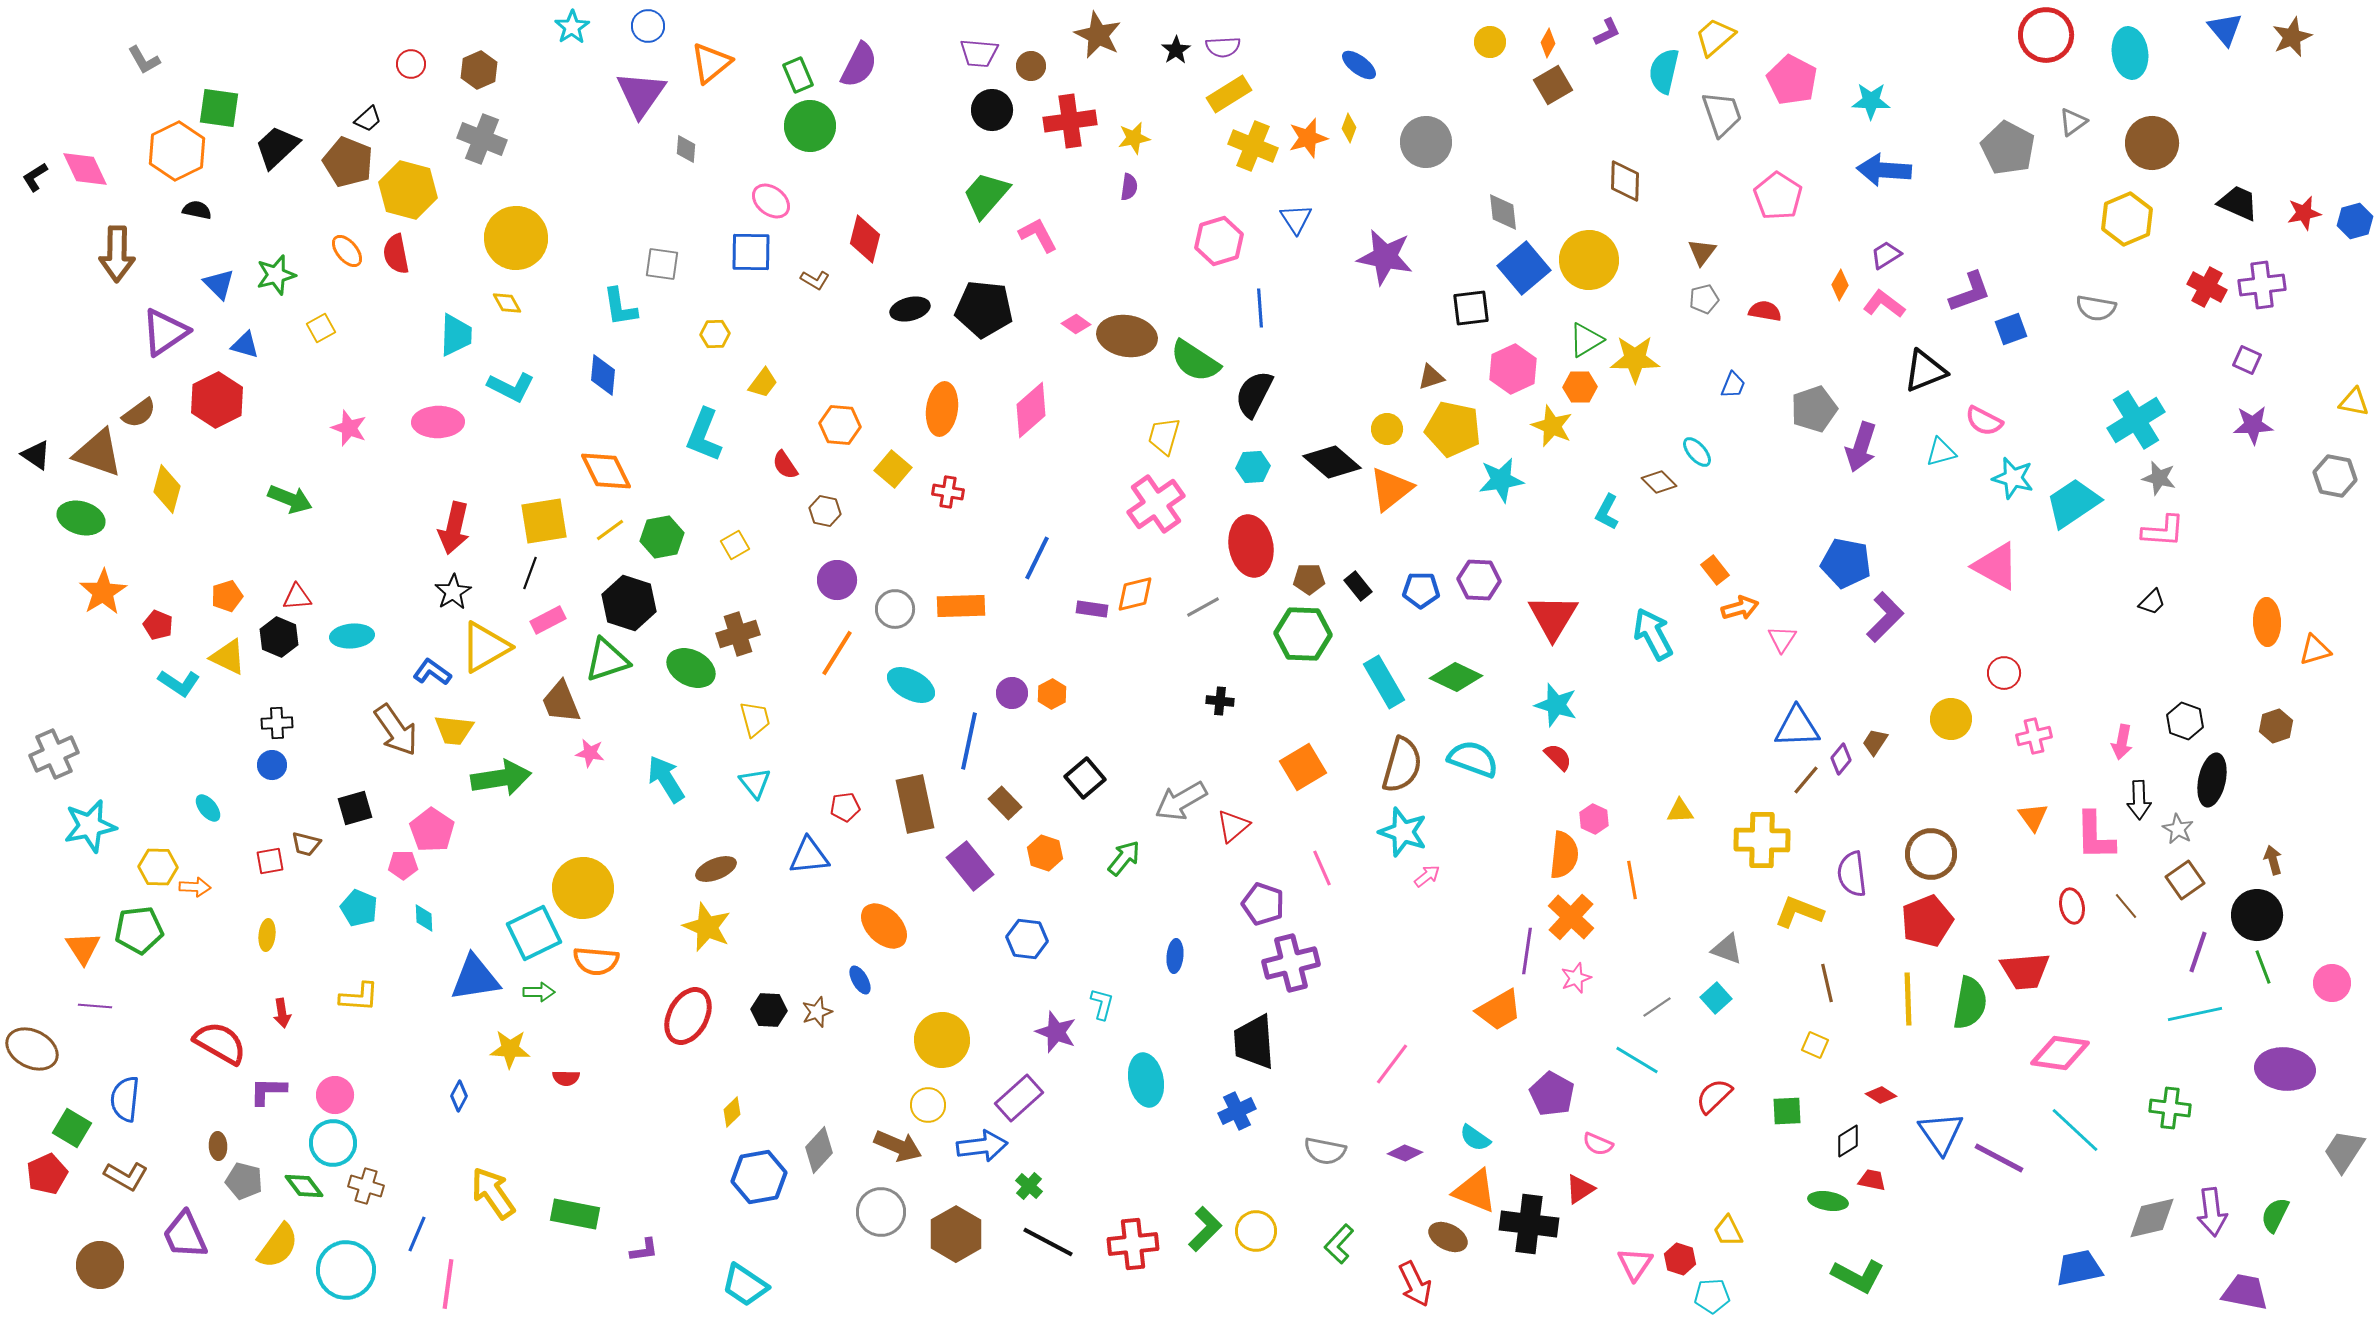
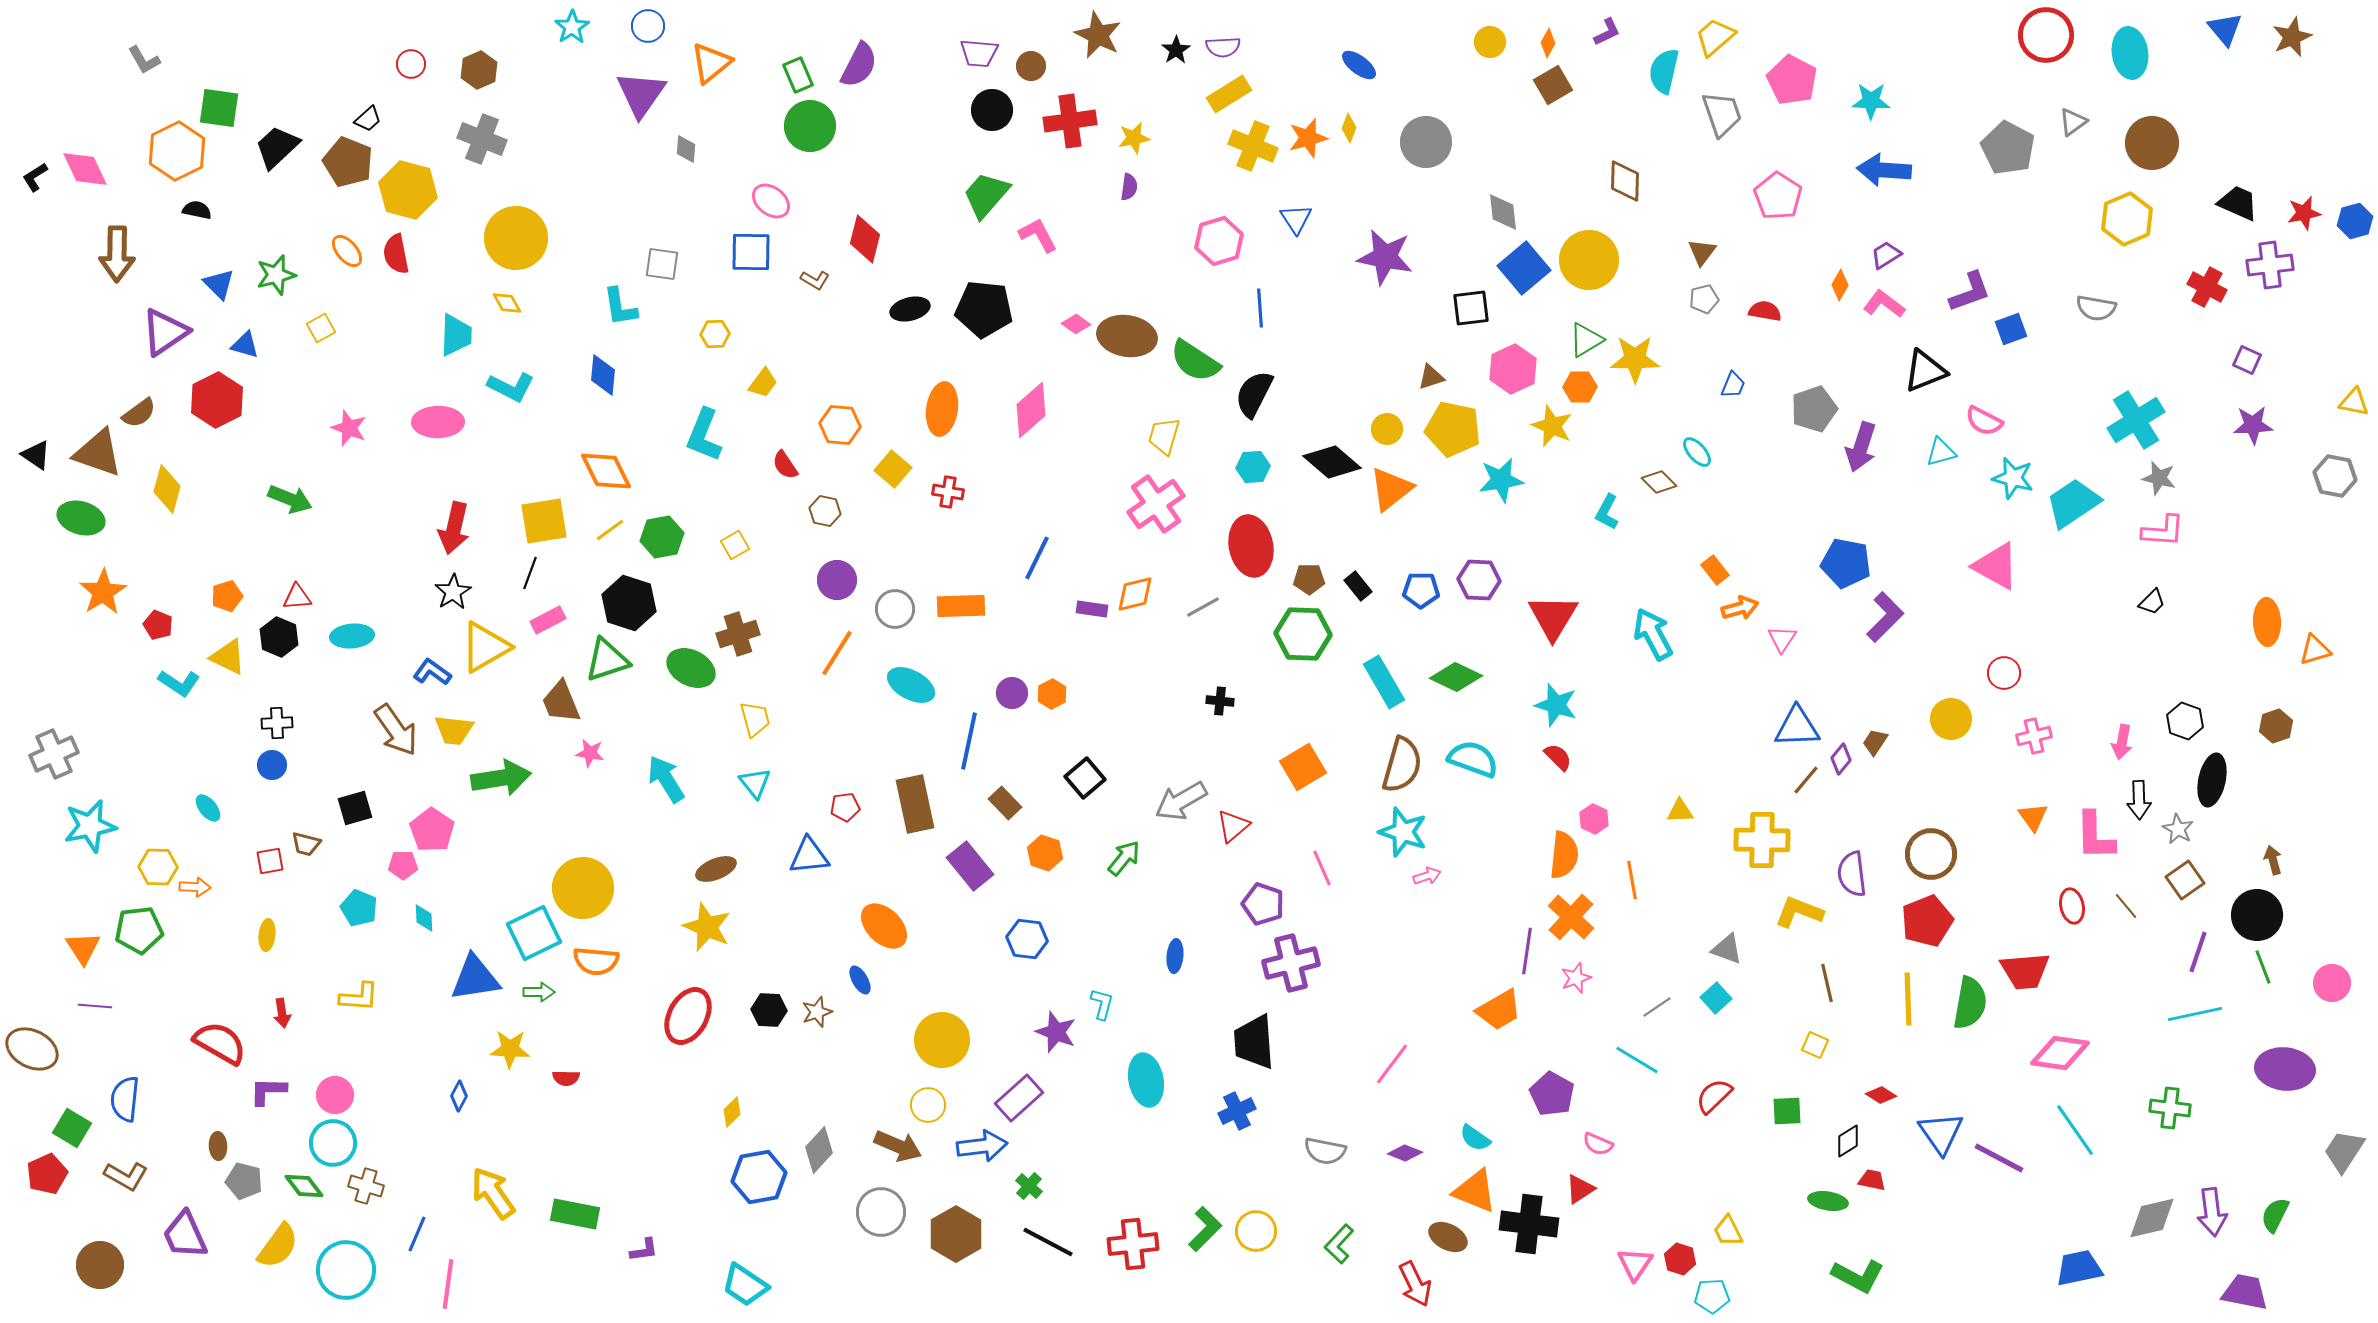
purple cross at (2262, 285): moved 8 px right, 20 px up
pink arrow at (1427, 876): rotated 20 degrees clockwise
cyan line at (2075, 1130): rotated 12 degrees clockwise
